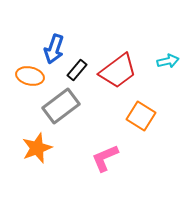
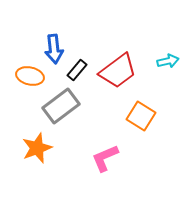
blue arrow: rotated 24 degrees counterclockwise
